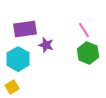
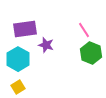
green hexagon: moved 3 px right
yellow square: moved 6 px right
